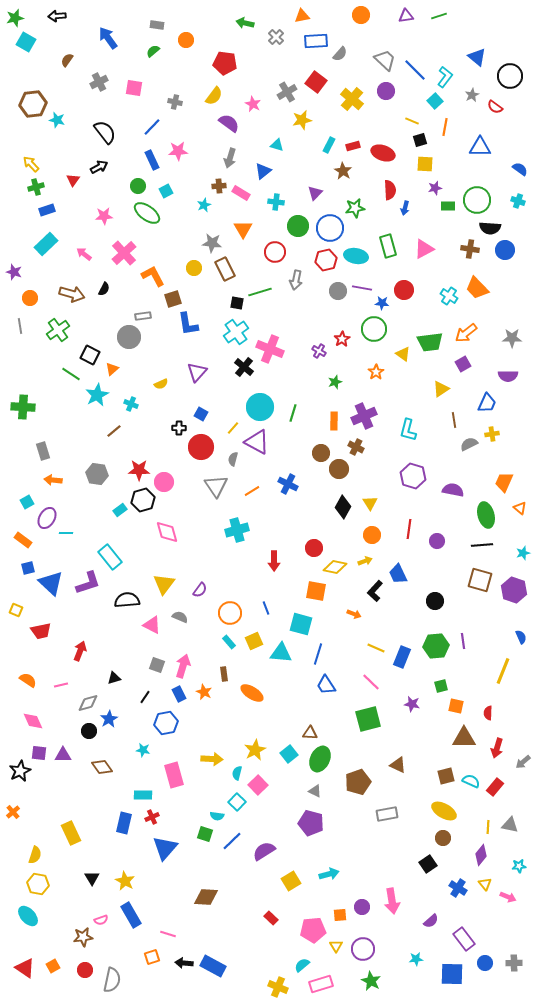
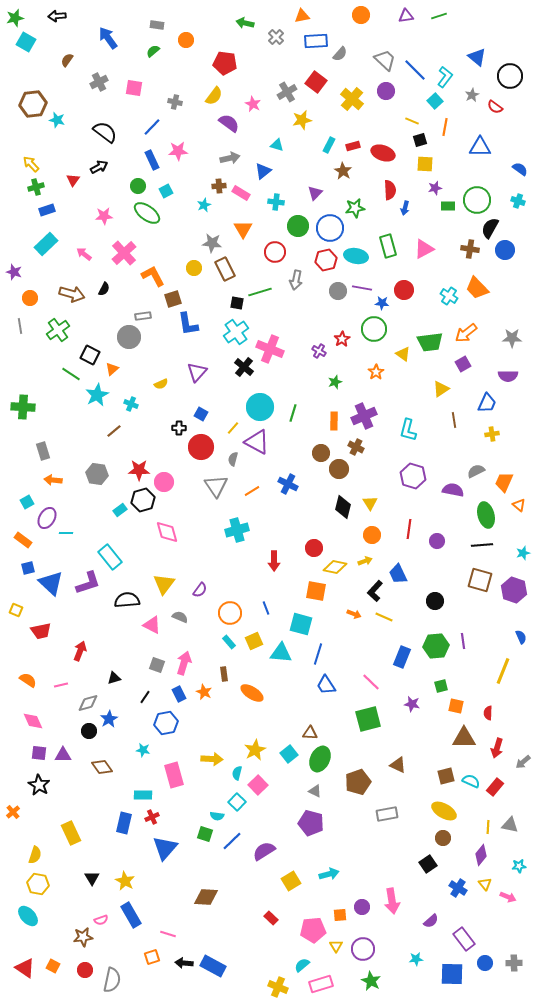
black semicircle at (105, 132): rotated 15 degrees counterclockwise
gray arrow at (230, 158): rotated 120 degrees counterclockwise
black semicircle at (490, 228): rotated 115 degrees clockwise
gray semicircle at (469, 444): moved 7 px right, 27 px down
black diamond at (343, 507): rotated 15 degrees counterclockwise
orange triangle at (520, 508): moved 1 px left, 3 px up
yellow line at (376, 648): moved 8 px right, 31 px up
pink arrow at (183, 666): moved 1 px right, 3 px up
black star at (20, 771): moved 19 px right, 14 px down; rotated 15 degrees counterclockwise
orange square at (53, 966): rotated 32 degrees counterclockwise
